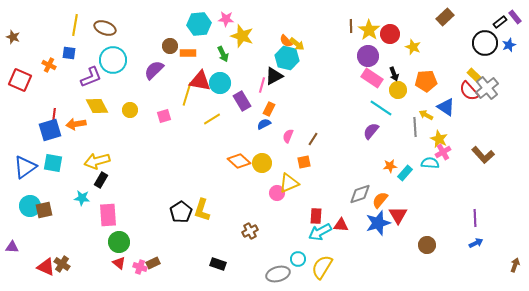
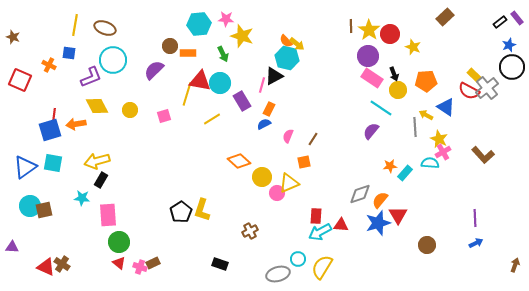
purple rectangle at (515, 17): moved 2 px right, 1 px down
black circle at (485, 43): moved 27 px right, 24 px down
red semicircle at (469, 91): rotated 20 degrees counterclockwise
yellow circle at (262, 163): moved 14 px down
black rectangle at (218, 264): moved 2 px right
